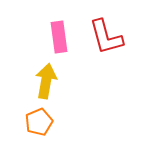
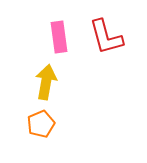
yellow arrow: moved 1 px down
orange pentagon: moved 2 px right, 2 px down
